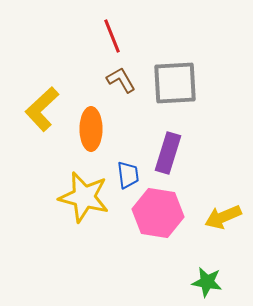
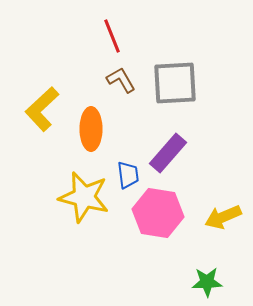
purple rectangle: rotated 24 degrees clockwise
green star: rotated 12 degrees counterclockwise
